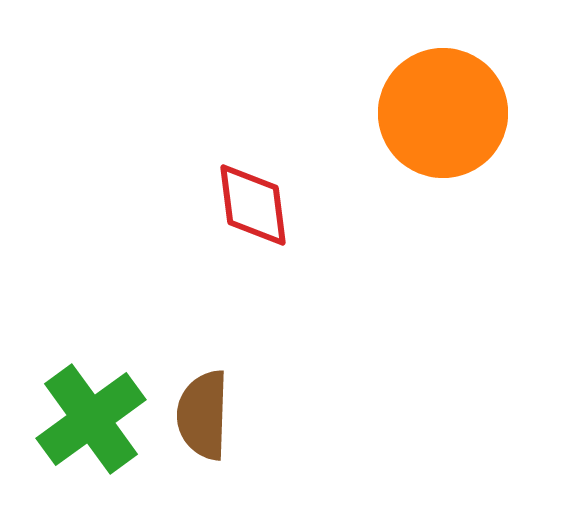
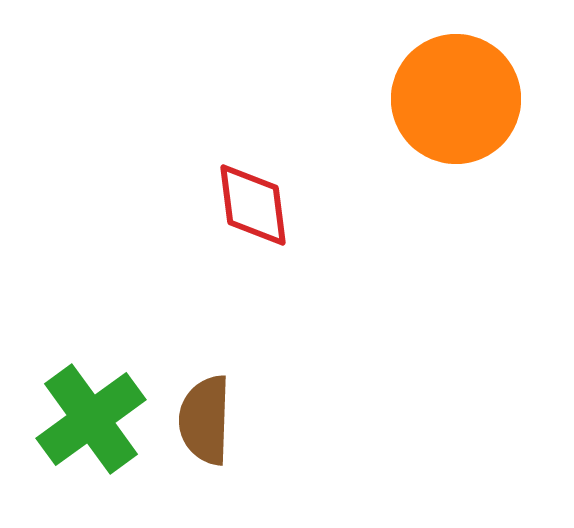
orange circle: moved 13 px right, 14 px up
brown semicircle: moved 2 px right, 5 px down
